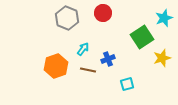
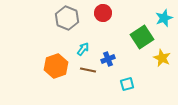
yellow star: rotated 30 degrees counterclockwise
